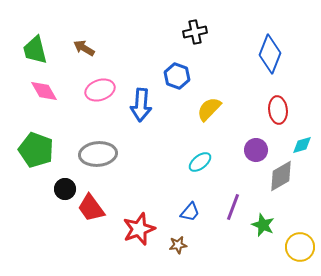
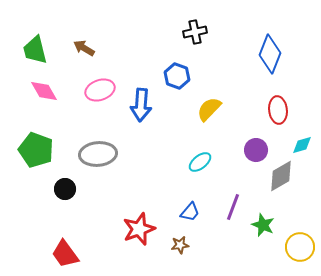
red trapezoid: moved 26 px left, 46 px down
brown star: moved 2 px right
